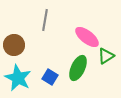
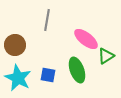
gray line: moved 2 px right
pink ellipse: moved 1 px left, 2 px down
brown circle: moved 1 px right
green ellipse: moved 1 px left, 2 px down; rotated 45 degrees counterclockwise
blue square: moved 2 px left, 2 px up; rotated 21 degrees counterclockwise
